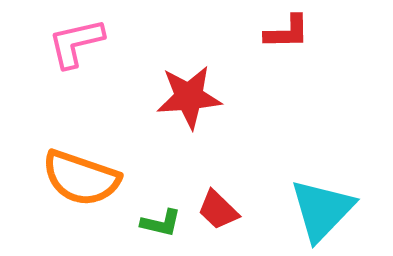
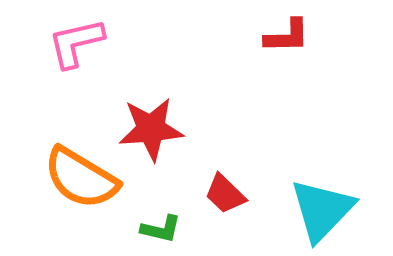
red L-shape: moved 4 px down
red star: moved 38 px left, 32 px down
orange semicircle: rotated 12 degrees clockwise
red trapezoid: moved 7 px right, 16 px up
green L-shape: moved 6 px down
